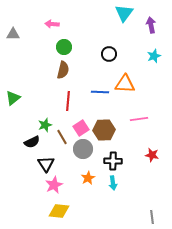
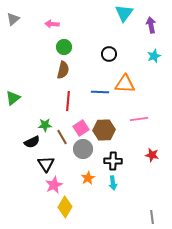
gray triangle: moved 15 px up; rotated 40 degrees counterclockwise
green star: rotated 16 degrees clockwise
yellow diamond: moved 6 px right, 4 px up; rotated 65 degrees counterclockwise
